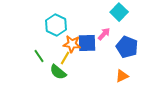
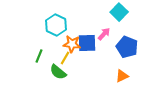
green line: rotated 56 degrees clockwise
